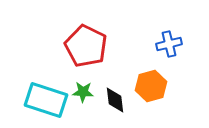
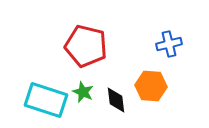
red pentagon: rotated 12 degrees counterclockwise
orange hexagon: rotated 20 degrees clockwise
green star: rotated 20 degrees clockwise
black diamond: moved 1 px right
